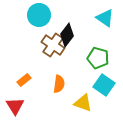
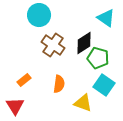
cyan triangle: moved 1 px right
black diamond: moved 17 px right, 8 px down; rotated 20 degrees clockwise
